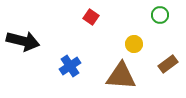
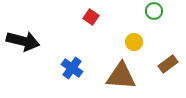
green circle: moved 6 px left, 4 px up
yellow circle: moved 2 px up
blue cross: moved 2 px right, 2 px down; rotated 20 degrees counterclockwise
